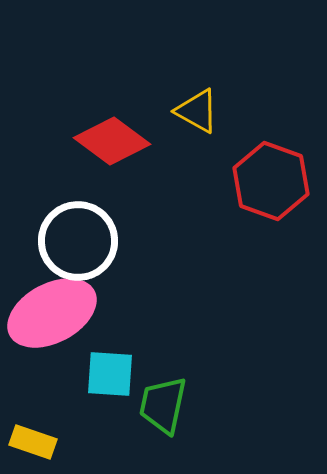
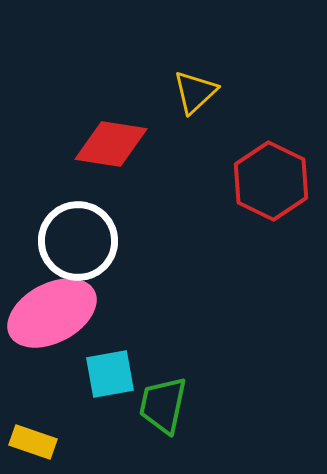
yellow triangle: moved 2 px left, 19 px up; rotated 48 degrees clockwise
red diamond: moved 1 px left, 3 px down; rotated 28 degrees counterclockwise
red hexagon: rotated 6 degrees clockwise
cyan square: rotated 14 degrees counterclockwise
